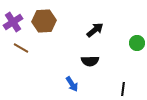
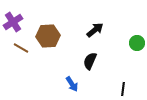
brown hexagon: moved 4 px right, 15 px down
black semicircle: rotated 114 degrees clockwise
